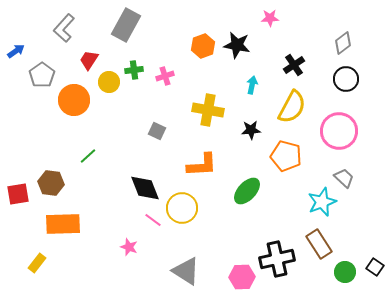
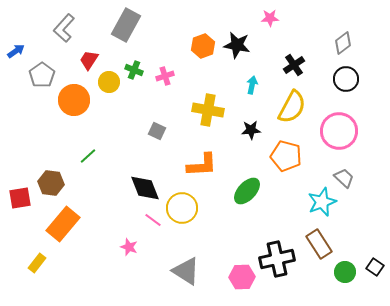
green cross at (134, 70): rotated 30 degrees clockwise
red square at (18, 194): moved 2 px right, 4 px down
orange rectangle at (63, 224): rotated 48 degrees counterclockwise
